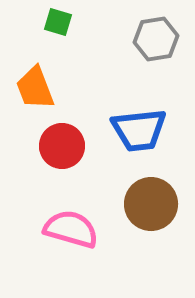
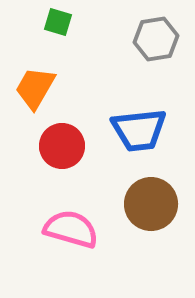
orange trapezoid: rotated 51 degrees clockwise
